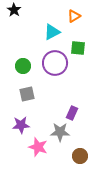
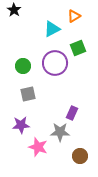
cyan triangle: moved 3 px up
green square: rotated 28 degrees counterclockwise
gray square: moved 1 px right
